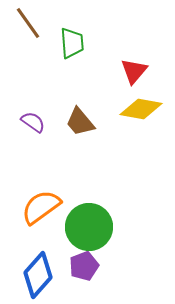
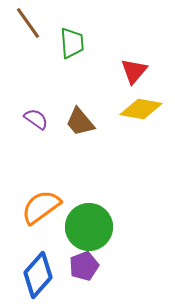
purple semicircle: moved 3 px right, 3 px up
